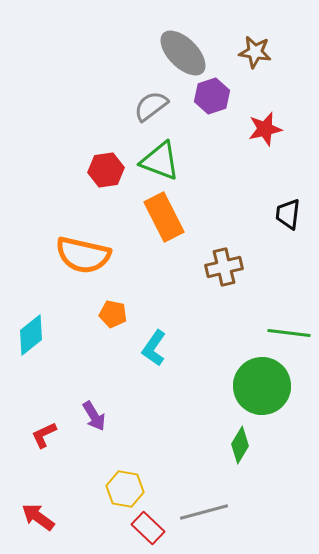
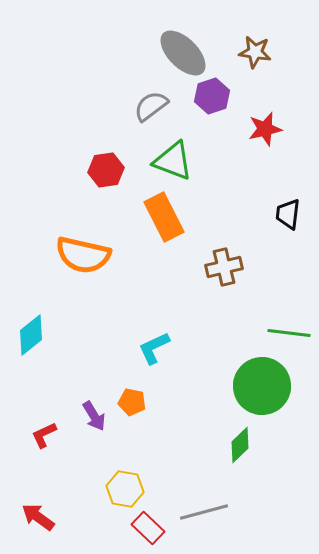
green triangle: moved 13 px right
orange pentagon: moved 19 px right, 88 px down
cyan L-shape: rotated 30 degrees clockwise
green diamond: rotated 15 degrees clockwise
